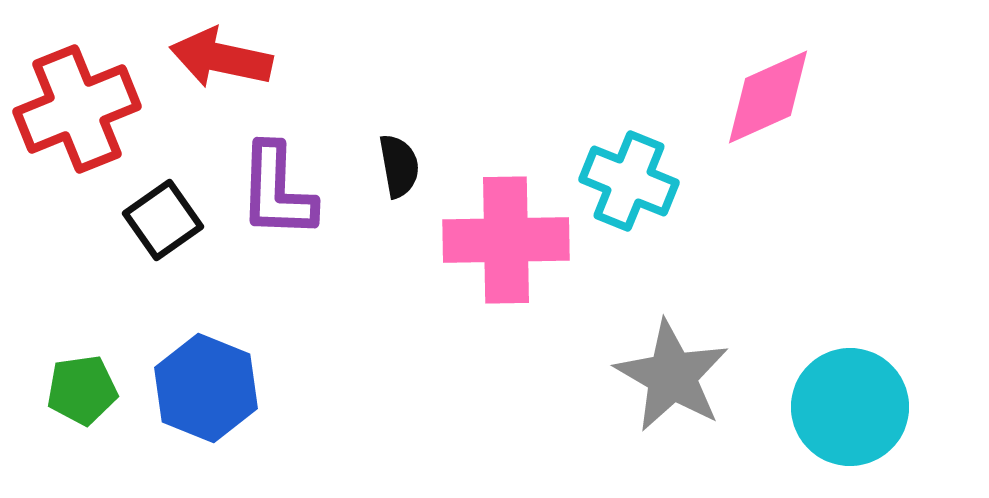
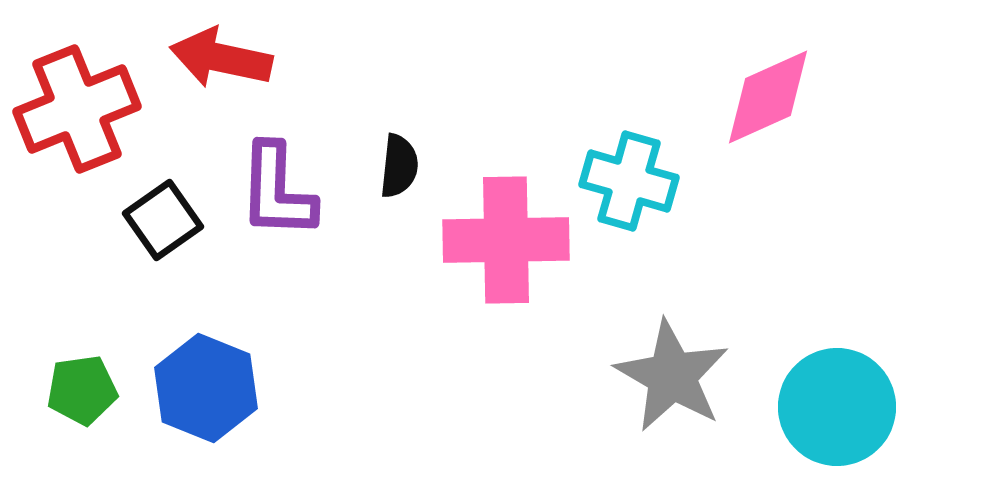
black semicircle: rotated 16 degrees clockwise
cyan cross: rotated 6 degrees counterclockwise
cyan circle: moved 13 px left
